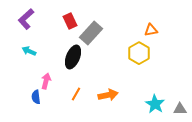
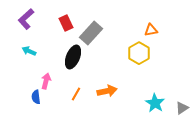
red rectangle: moved 4 px left, 2 px down
orange arrow: moved 1 px left, 4 px up
cyan star: moved 1 px up
gray triangle: moved 2 px right, 1 px up; rotated 32 degrees counterclockwise
